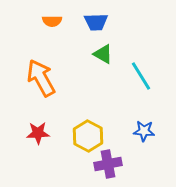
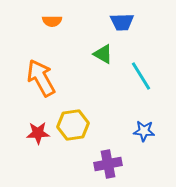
blue trapezoid: moved 26 px right
yellow hexagon: moved 15 px left, 11 px up; rotated 24 degrees clockwise
